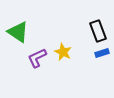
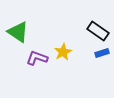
black rectangle: rotated 35 degrees counterclockwise
yellow star: rotated 18 degrees clockwise
purple L-shape: rotated 45 degrees clockwise
